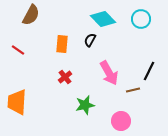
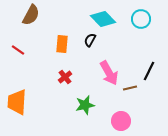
brown line: moved 3 px left, 2 px up
